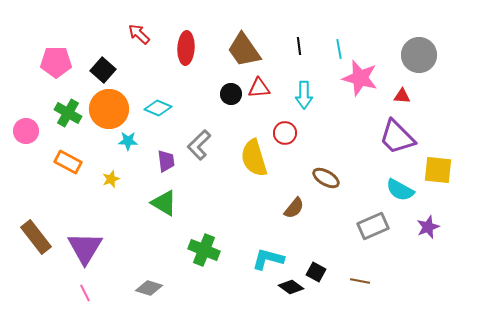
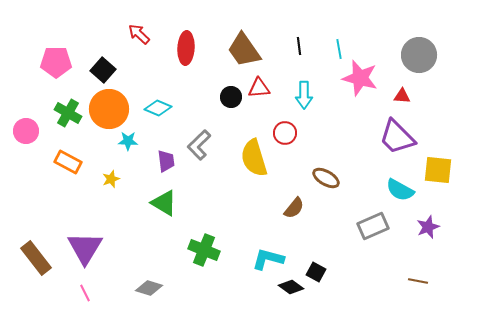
black circle at (231, 94): moved 3 px down
brown rectangle at (36, 237): moved 21 px down
brown line at (360, 281): moved 58 px right
